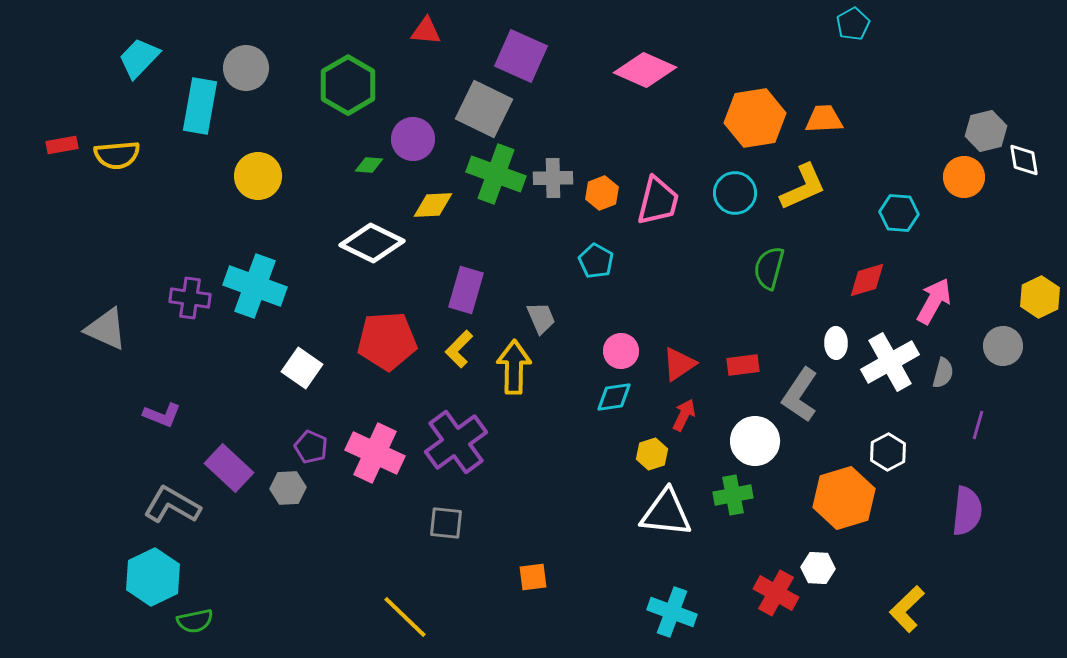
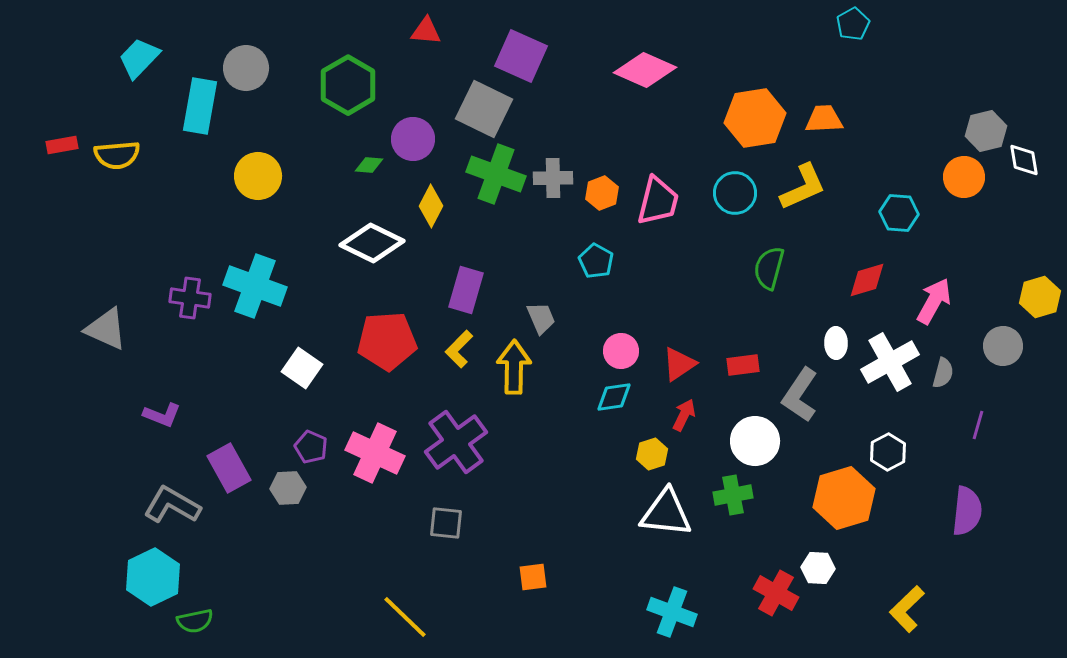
yellow diamond at (433, 205): moved 2 px left, 1 px down; rotated 60 degrees counterclockwise
yellow hexagon at (1040, 297): rotated 9 degrees clockwise
purple rectangle at (229, 468): rotated 18 degrees clockwise
